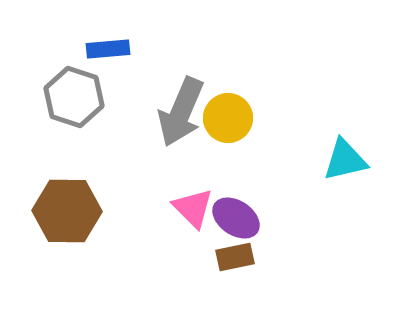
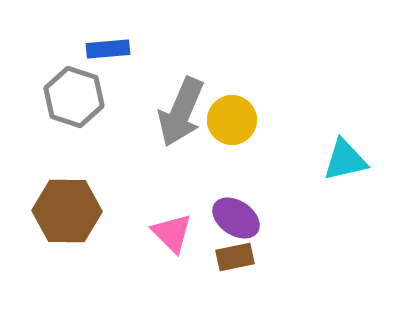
yellow circle: moved 4 px right, 2 px down
pink triangle: moved 21 px left, 25 px down
